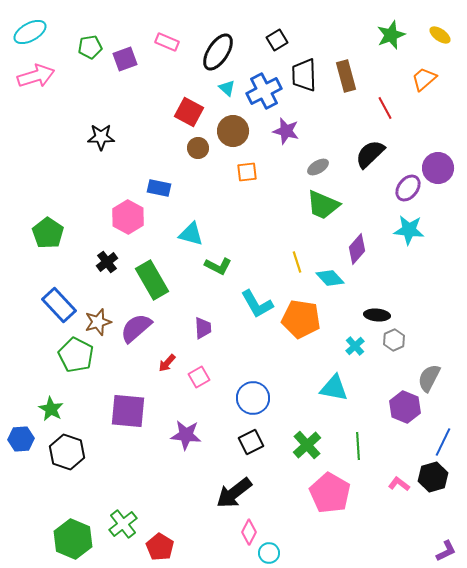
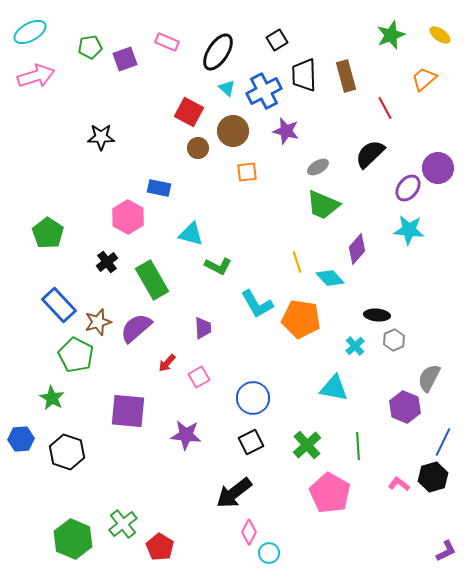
green star at (51, 409): moved 1 px right, 11 px up
